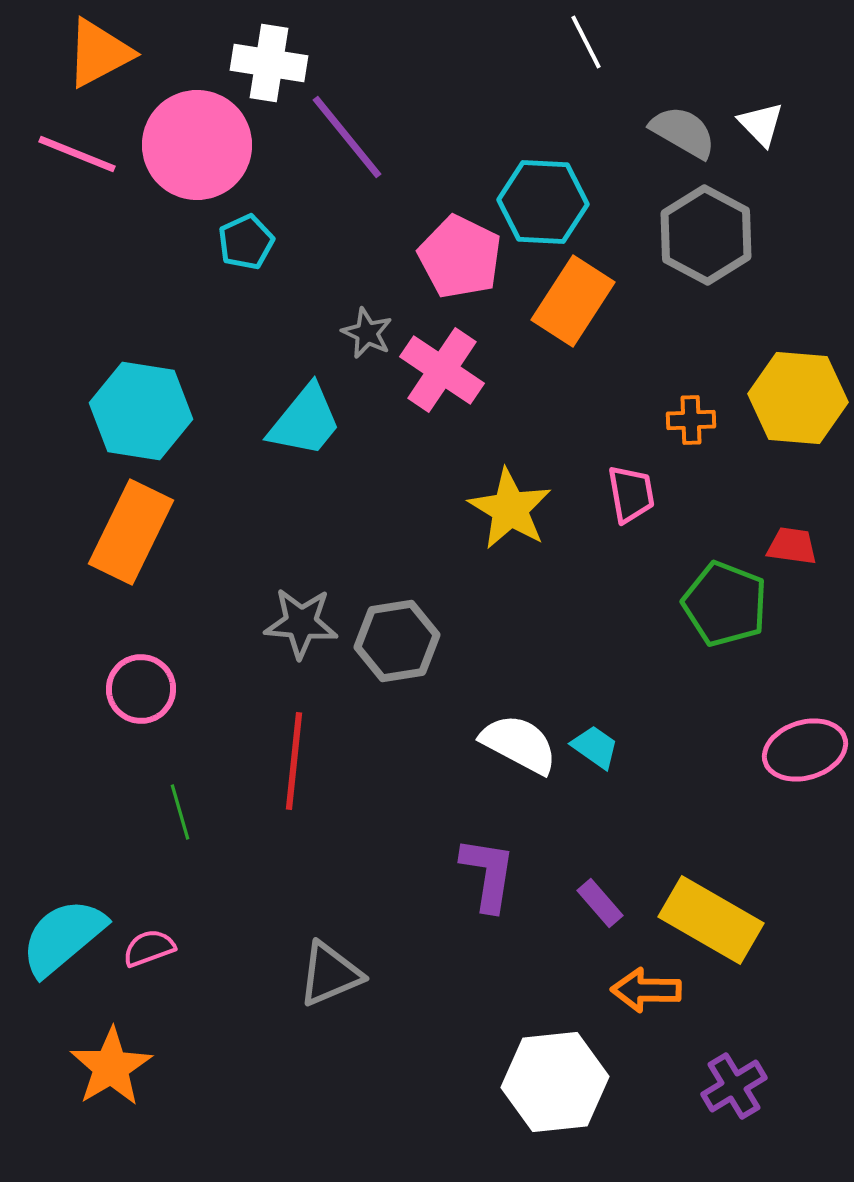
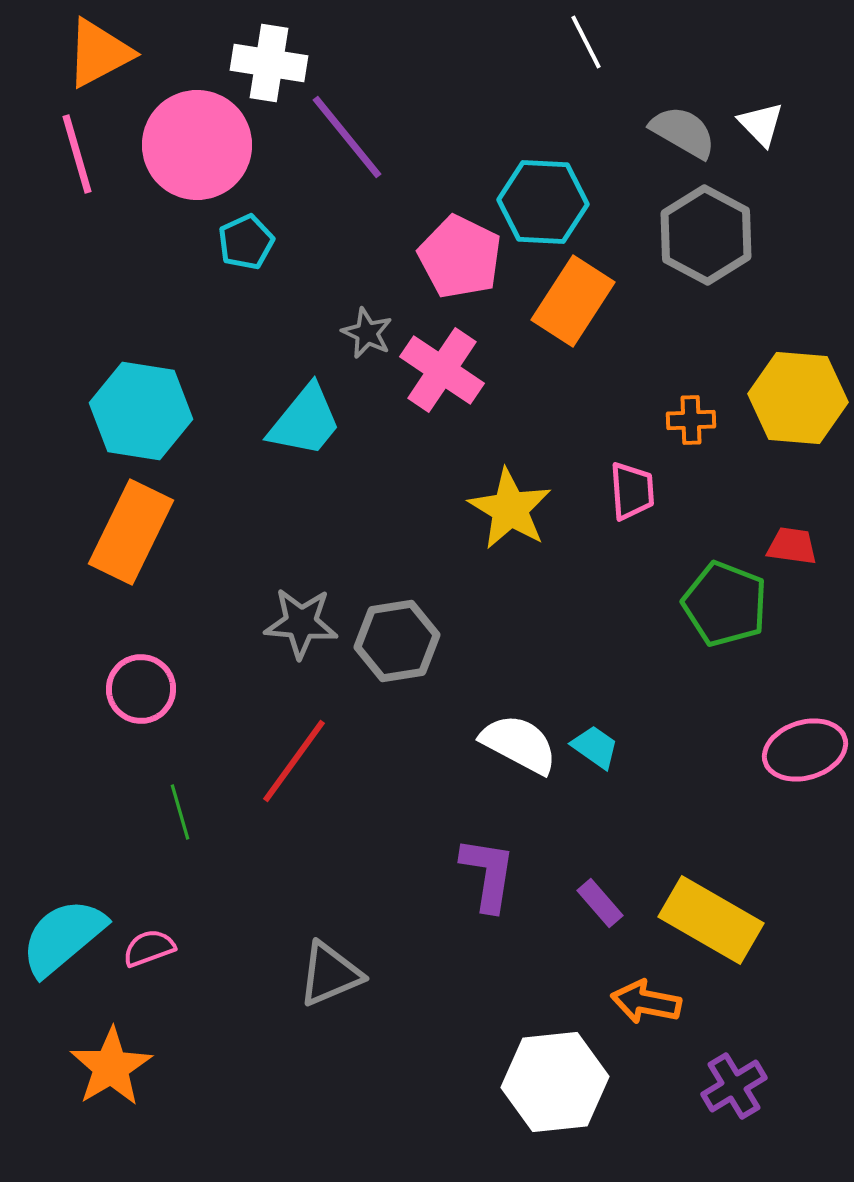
pink line at (77, 154): rotated 52 degrees clockwise
pink trapezoid at (631, 494): moved 1 px right, 3 px up; rotated 6 degrees clockwise
red line at (294, 761): rotated 30 degrees clockwise
orange arrow at (646, 990): moved 12 px down; rotated 10 degrees clockwise
